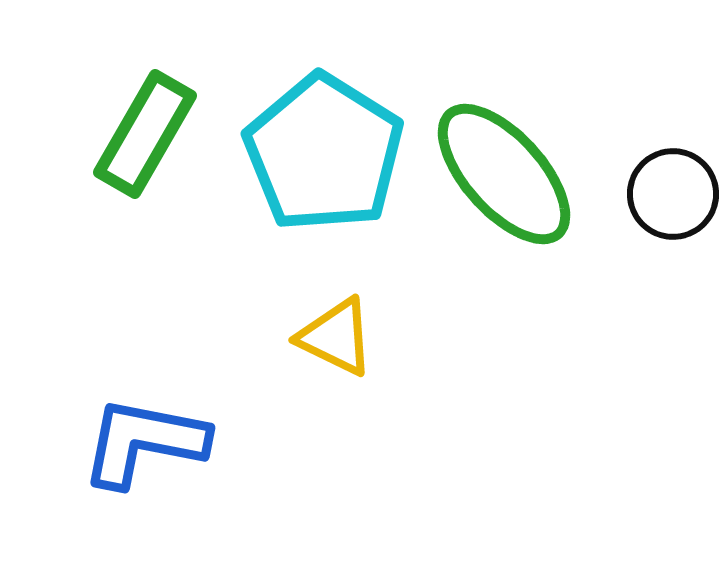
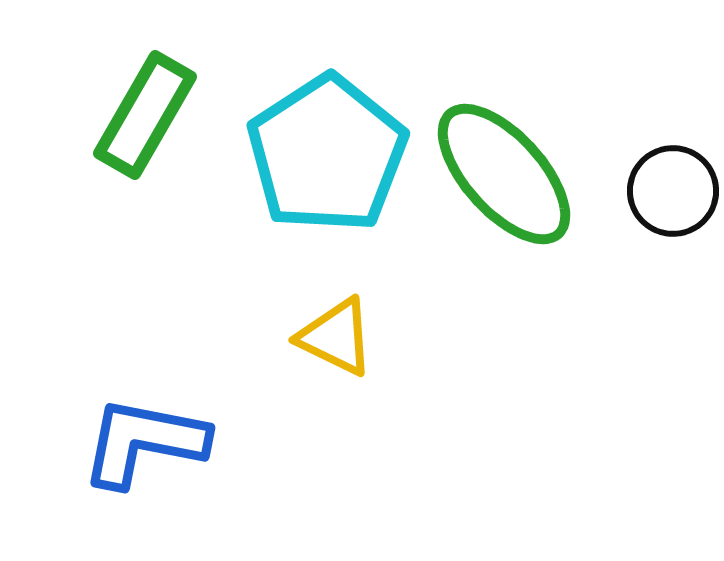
green rectangle: moved 19 px up
cyan pentagon: moved 3 px right, 1 px down; rotated 7 degrees clockwise
black circle: moved 3 px up
